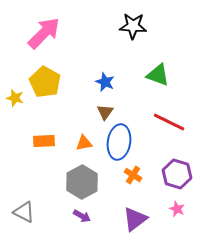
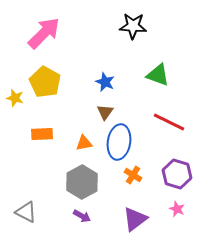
orange rectangle: moved 2 px left, 7 px up
gray triangle: moved 2 px right
